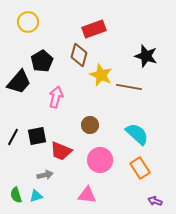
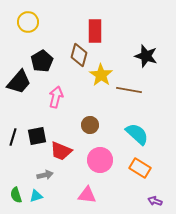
red rectangle: moved 1 px right, 2 px down; rotated 70 degrees counterclockwise
yellow star: rotated 10 degrees clockwise
brown line: moved 3 px down
black line: rotated 12 degrees counterclockwise
orange rectangle: rotated 25 degrees counterclockwise
